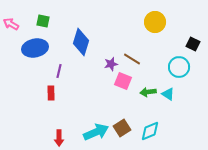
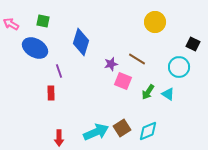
blue ellipse: rotated 40 degrees clockwise
brown line: moved 5 px right
purple line: rotated 32 degrees counterclockwise
green arrow: rotated 49 degrees counterclockwise
cyan diamond: moved 2 px left
